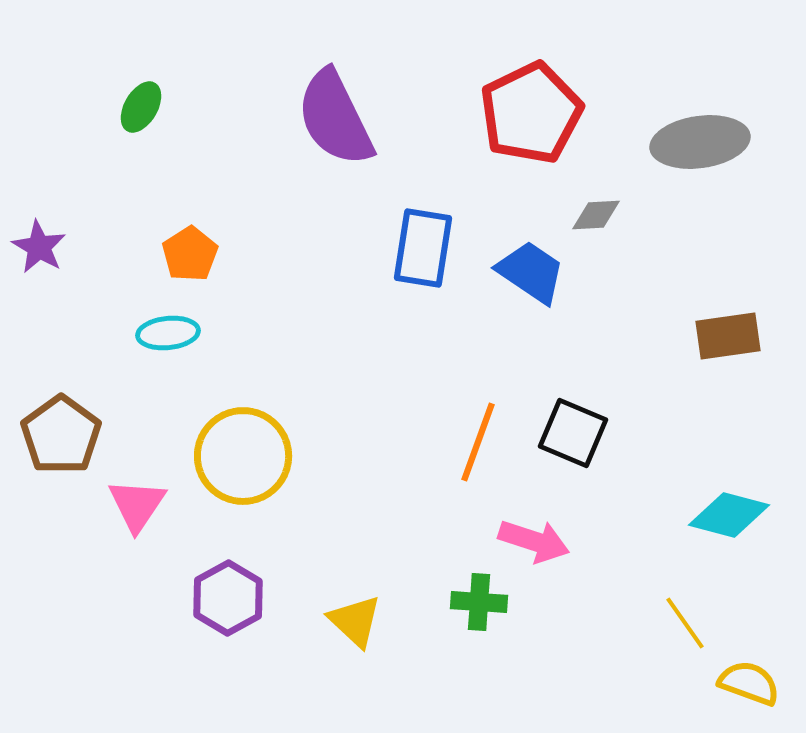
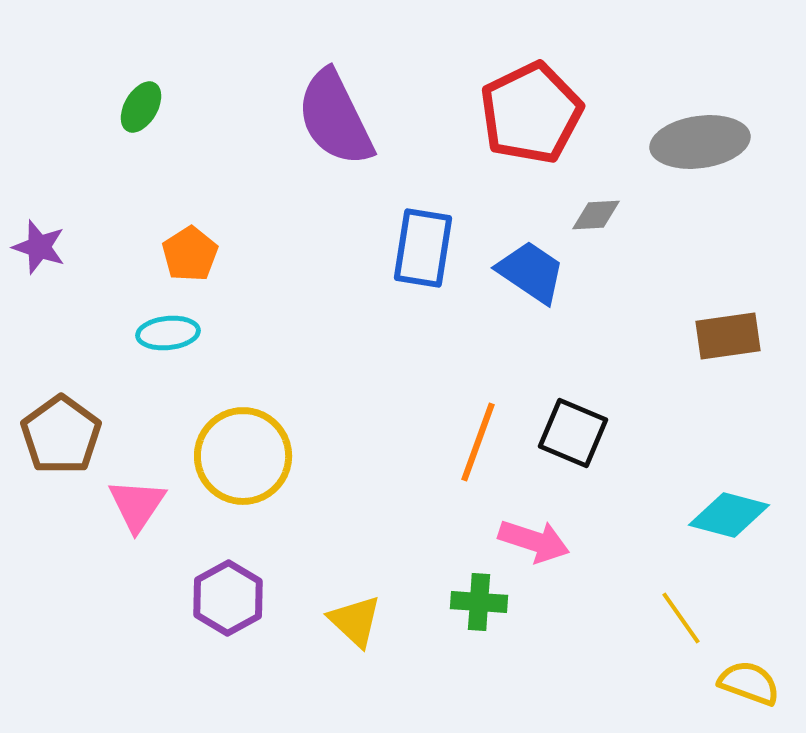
purple star: rotated 12 degrees counterclockwise
yellow line: moved 4 px left, 5 px up
